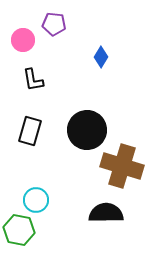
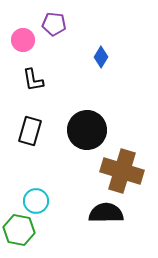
brown cross: moved 5 px down
cyan circle: moved 1 px down
